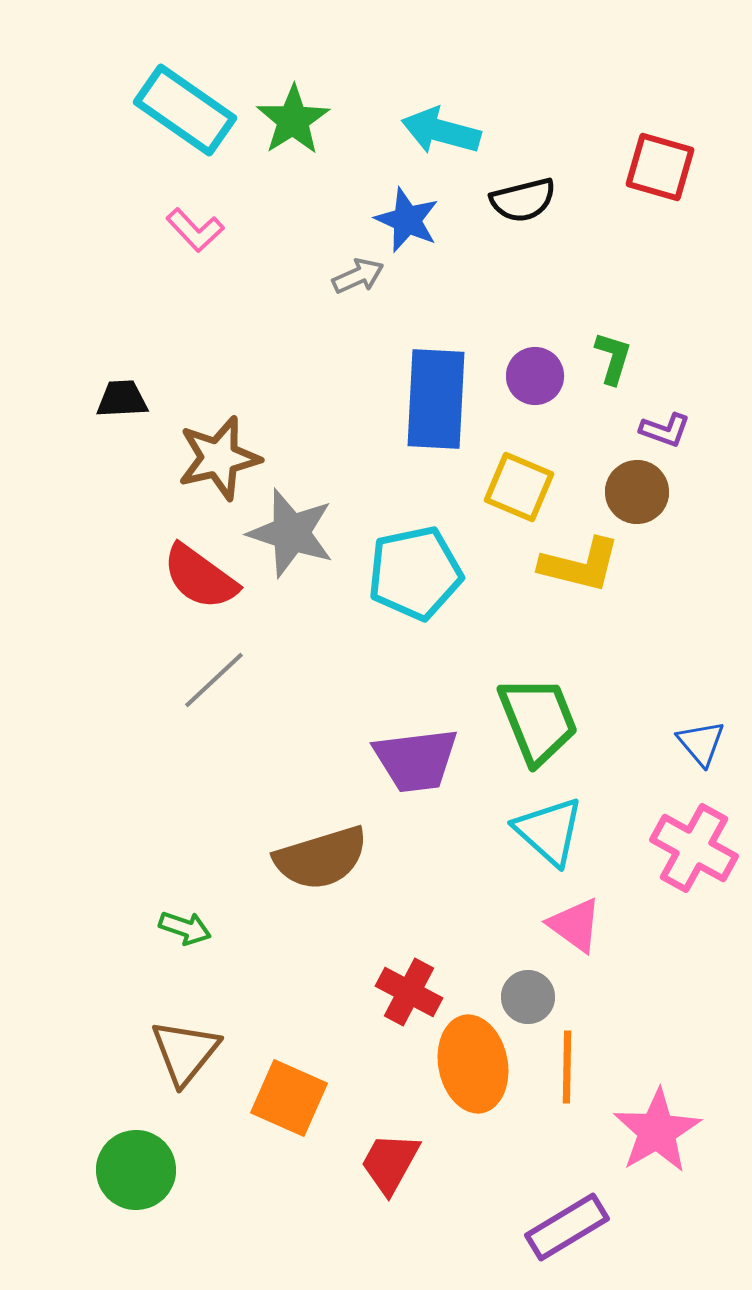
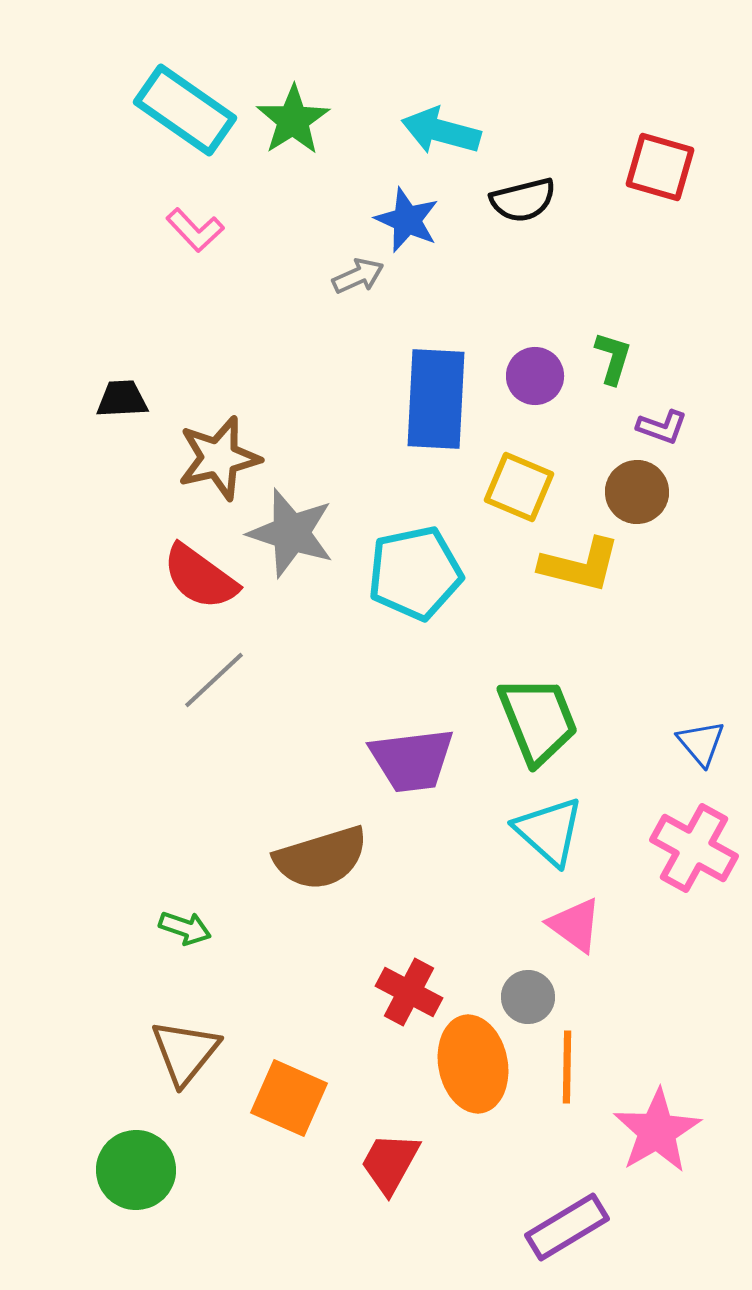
purple L-shape: moved 3 px left, 3 px up
purple trapezoid: moved 4 px left
